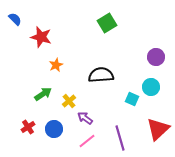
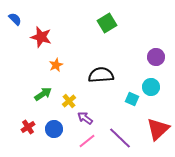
purple line: rotated 30 degrees counterclockwise
